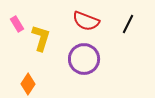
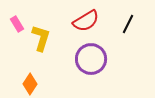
red semicircle: rotated 52 degrees counterclockwise
purple circle: moved 7 px right
orange diamond: moved 2 px right
